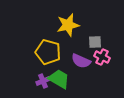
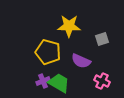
yellow star: moved 1 px right, 1 px down; rotated 15 degrees clockwise
gray square: moved 7 px right, 3 px up; rotated 16 degrees counterclockwise
pink cross: moved 24 px down
green trapezoid: moved 4 px down
